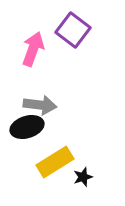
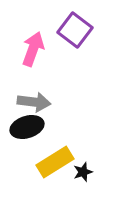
purple square: moved 2 px right
gray arrow: moved 6 px left, 3 px up
black star: moved 5 px up
